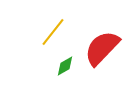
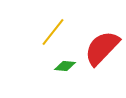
green diamond: rotated 35 degrees clockwise
